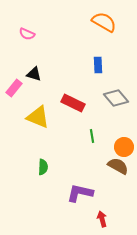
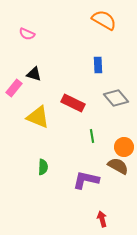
orange semicircle: moved 2 px up
purple L-shape: moved 6 px right, 13 px up
